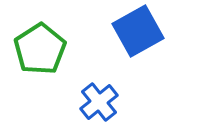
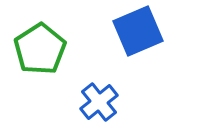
blue square: rotated 6 degrees clockwise
